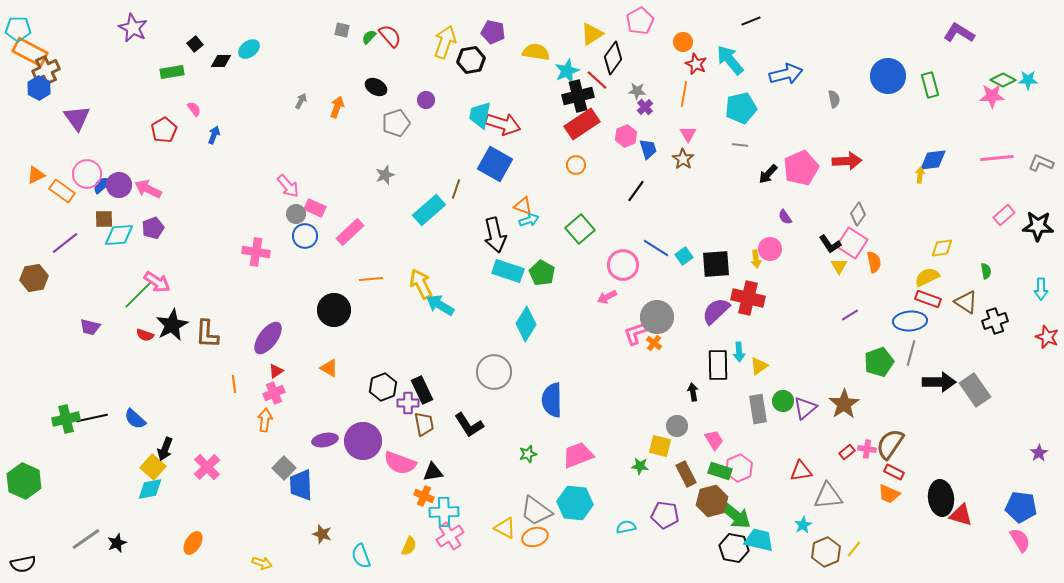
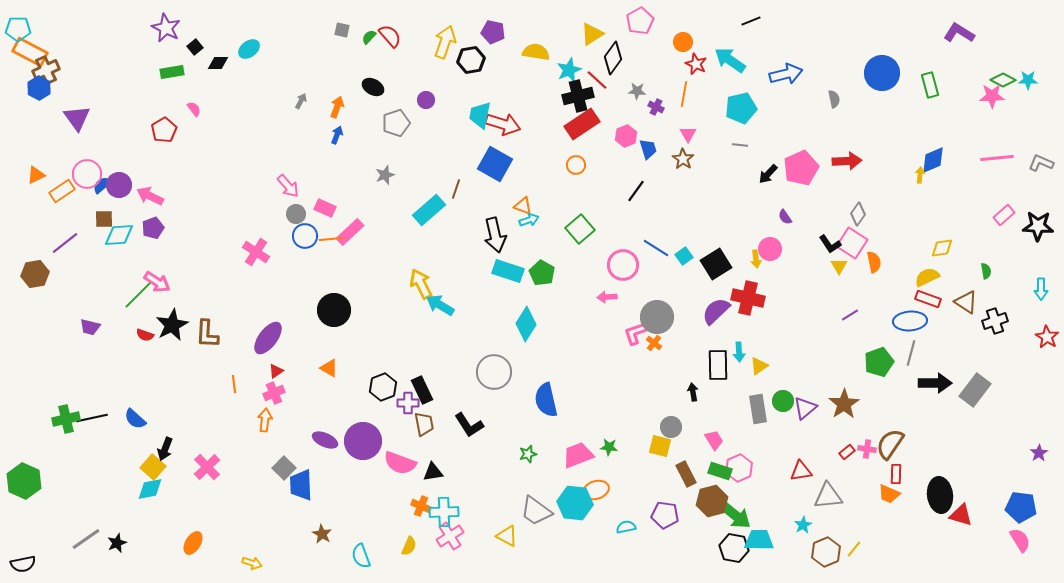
purple star at (133, 28): moved 33 px right
black square at (195, 44): moved 3 px down
cyan arrow at (730, 60): rotated 16 degrees counterclockwise
black diamond at (221, 61): moved 3 px left, 2 px down
cyan star at (567, 71): moved 2 px right, 1 px up
blue circle at (888, 76): moved 6 px left, 3 px up
black ellipse at (376, 87): moved 3 px left
purple cross at (645, 107): moved 11 px right; rotated 21 degrees counterclockwise
blue arrow at (214, 135): moved 123 px right
blue diamond at (933, 160): rotated 16 degrees counterclockwise
pink arrow at (148, 189): moved 2 px right, 7 px down
orange rectangle at (62, 191): rotated 70 degrees counterclockwise
pink rectangle at (315, 208): moved 10 px right
pink cross at (256, 252): rotated 24 degrees clockwise
black square at (716, 264): rotated 28 degrees counterclockwise
brown hexagon at (34, 278): moved 1 px right, 4 px up
orange line at (371, 279): moved 40 px left, 40 px up
pink arrow at (607, 297): rotated 24 degrees clockwise
red star at (1047, 337): rotated 10 degrees clockwise
black arrow at (939, 382): moved 4 px left, 1 px down
gray rectangle at (975, 390): rotated 72 degrees clockwise
blue semicircle at (552, 400): moved 6 px left; rotated 12 degrees counterclockwise
gray circle at (677, 426): moved 6 px left, 1 px down
purple ellipse at (325, 440): rotated 35 degrees clockwise
green star at (640, 466): moved 31 px left, 19 px up
red rectangle at (894, 472): moved 2 px right, 2 px down; rotated 66 degrees clockwise
orange cross at (424, 496): moved 3 px left, 10 px down
black ellipse at (941, 498): moved 1 px left, 3 px up
yellow triangle at (505, 528): moved 2 px right, 8 px down
brown star at (322, 534): rotated 12 degrees clockwise
orange ellipse at (535, 537): moved 61 px right, 47 px up
cyan trapezoid at (759, 540): rotated 12 degrees counterclockwise
yellow arrow at (262, 563): moved 10 px left
